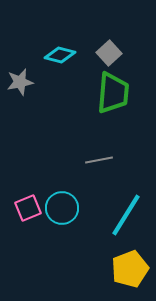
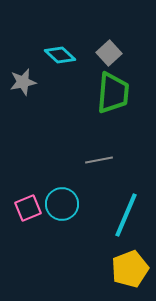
cyan diamond: rotated 28 degrees clockwise
gray star: moved 3 px right
cyan circle: moved 4 px up
cyan line: rotated 9 degrees counterclockwise
